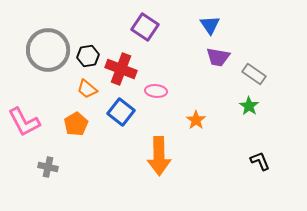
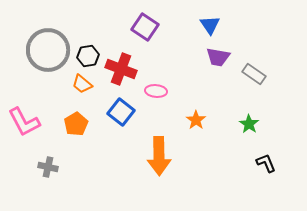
orange trapezoid: moved 5 px left, 5 px up
green star: moved 18 px down
black L-shape: moved 6 px right, 2 px down
